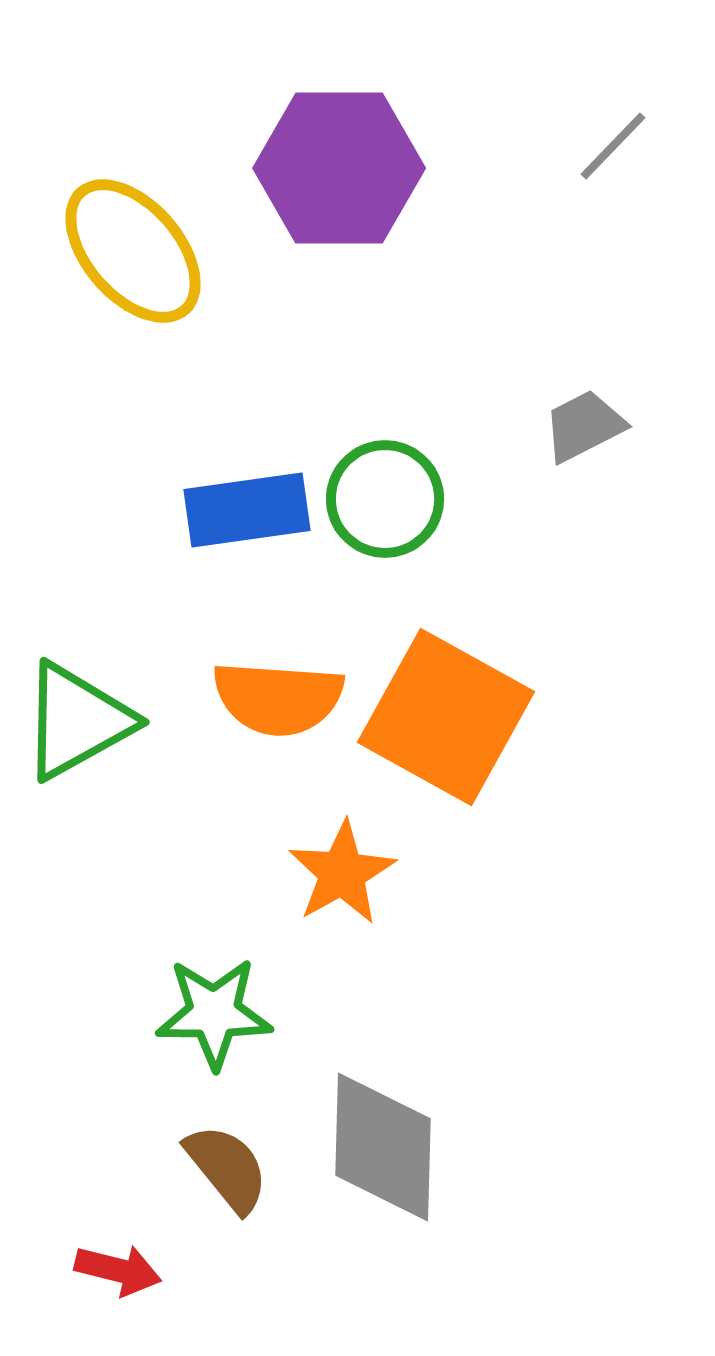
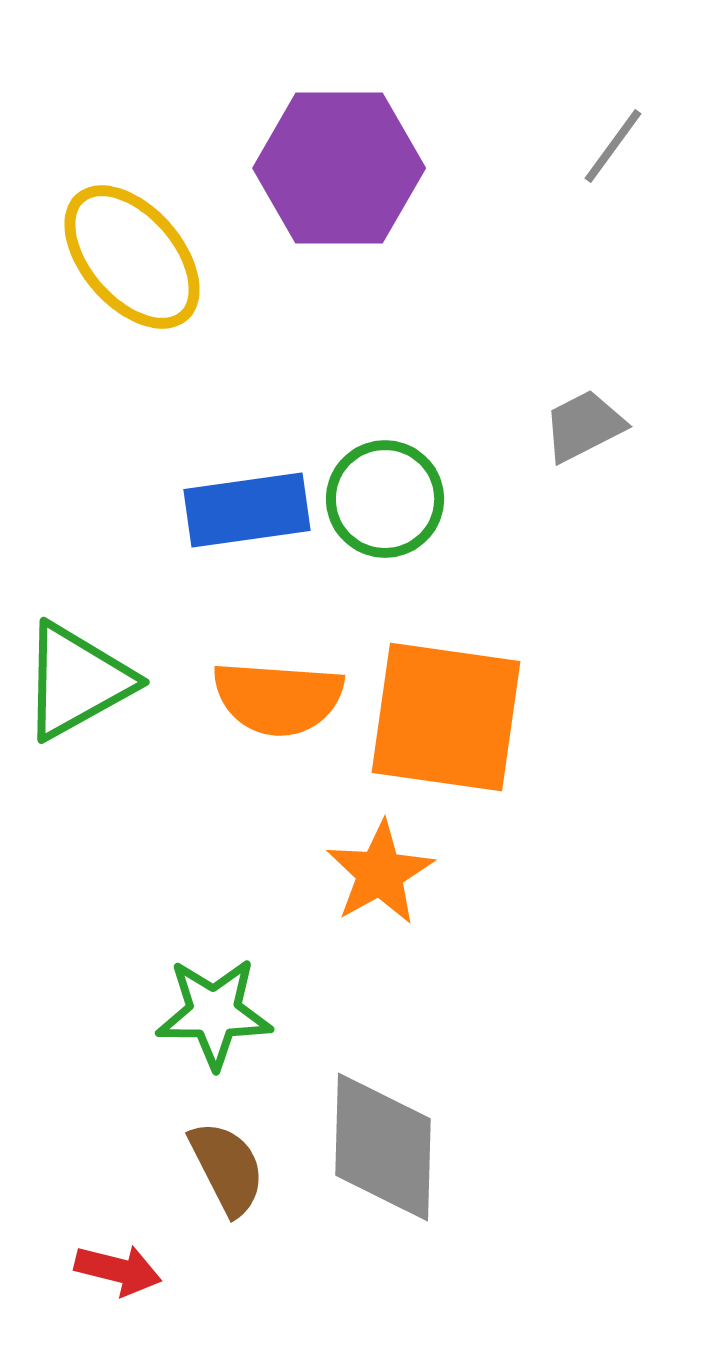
gray line: rotated 8 degrees counterclockwise
yellow ellipse: moved 1 px left, 6 px down
orange square: rotated 21 degrees counterclockwise
green triangle: moved 40 px up
orange star: moved 38 px right
brown semicircle: rotated 12 degrees clockwise
